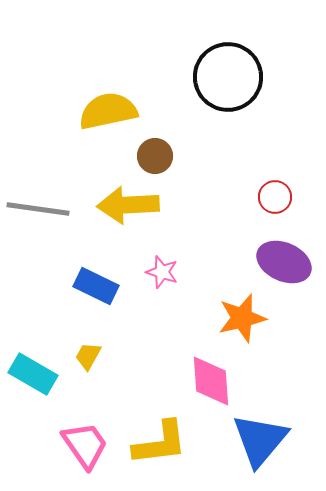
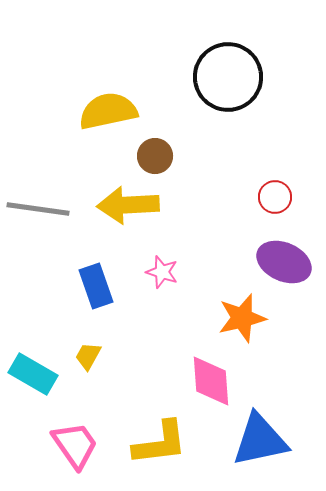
blue rectangle: rotated 45 degrees clockwise
blue triangle: rotated 38 degrees clockwise
pink trapezoid: moved 10 px left
